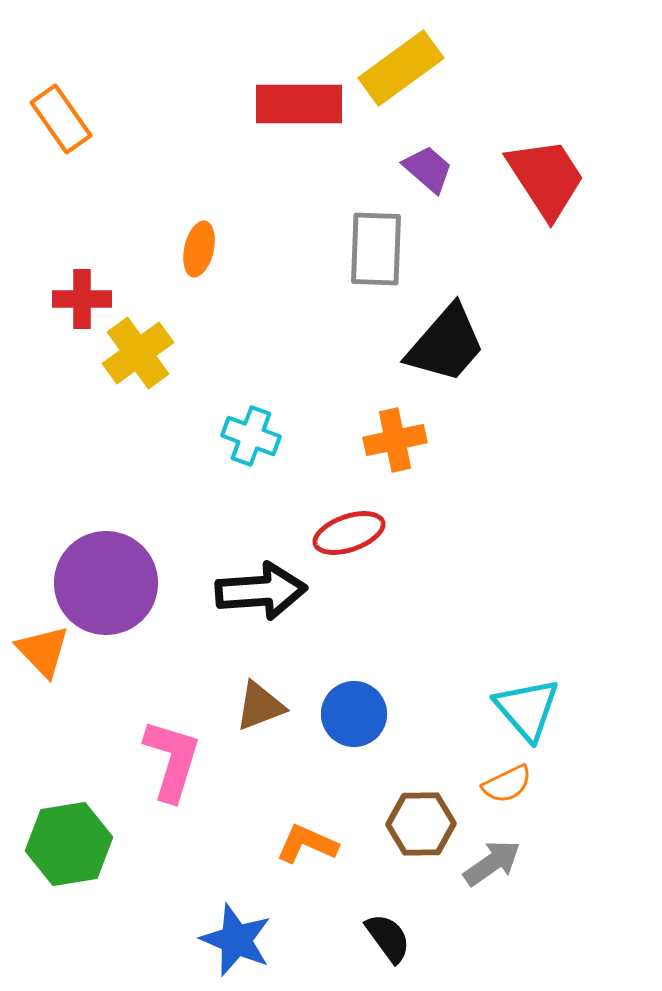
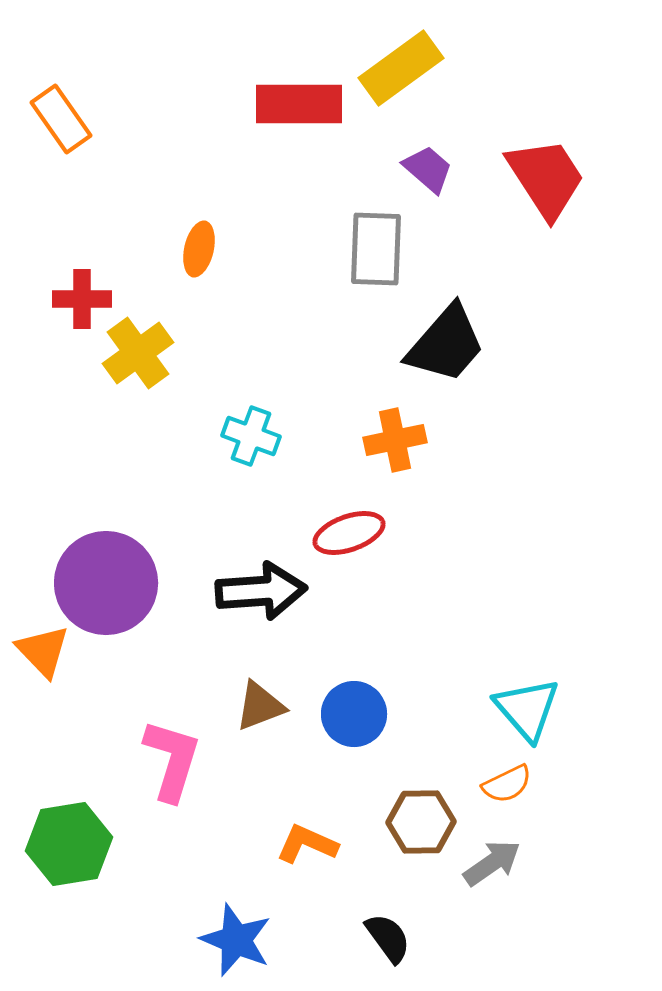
brown hexagon: moved 2 px up
